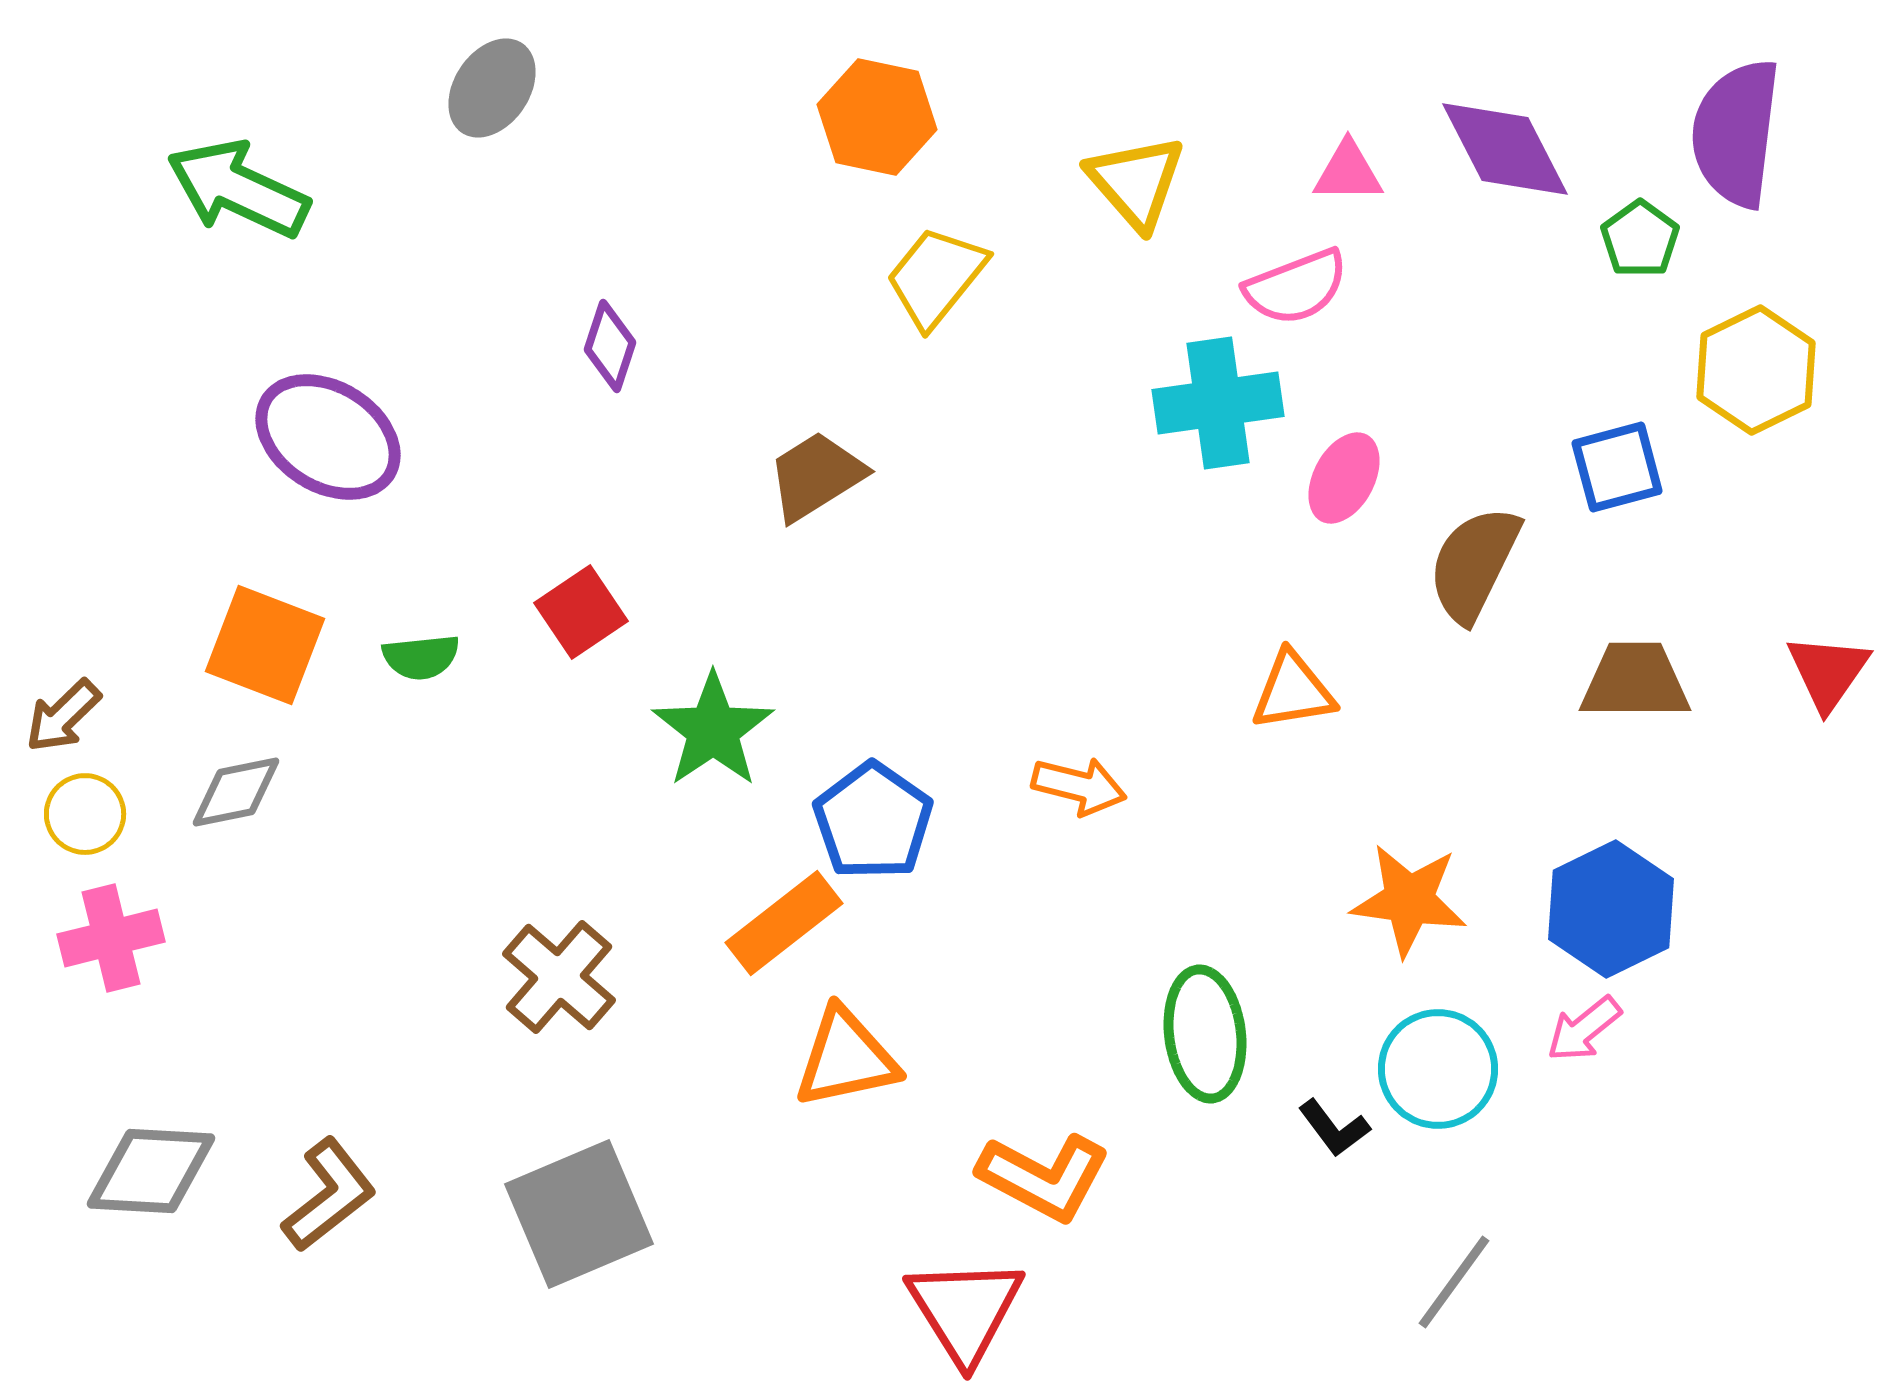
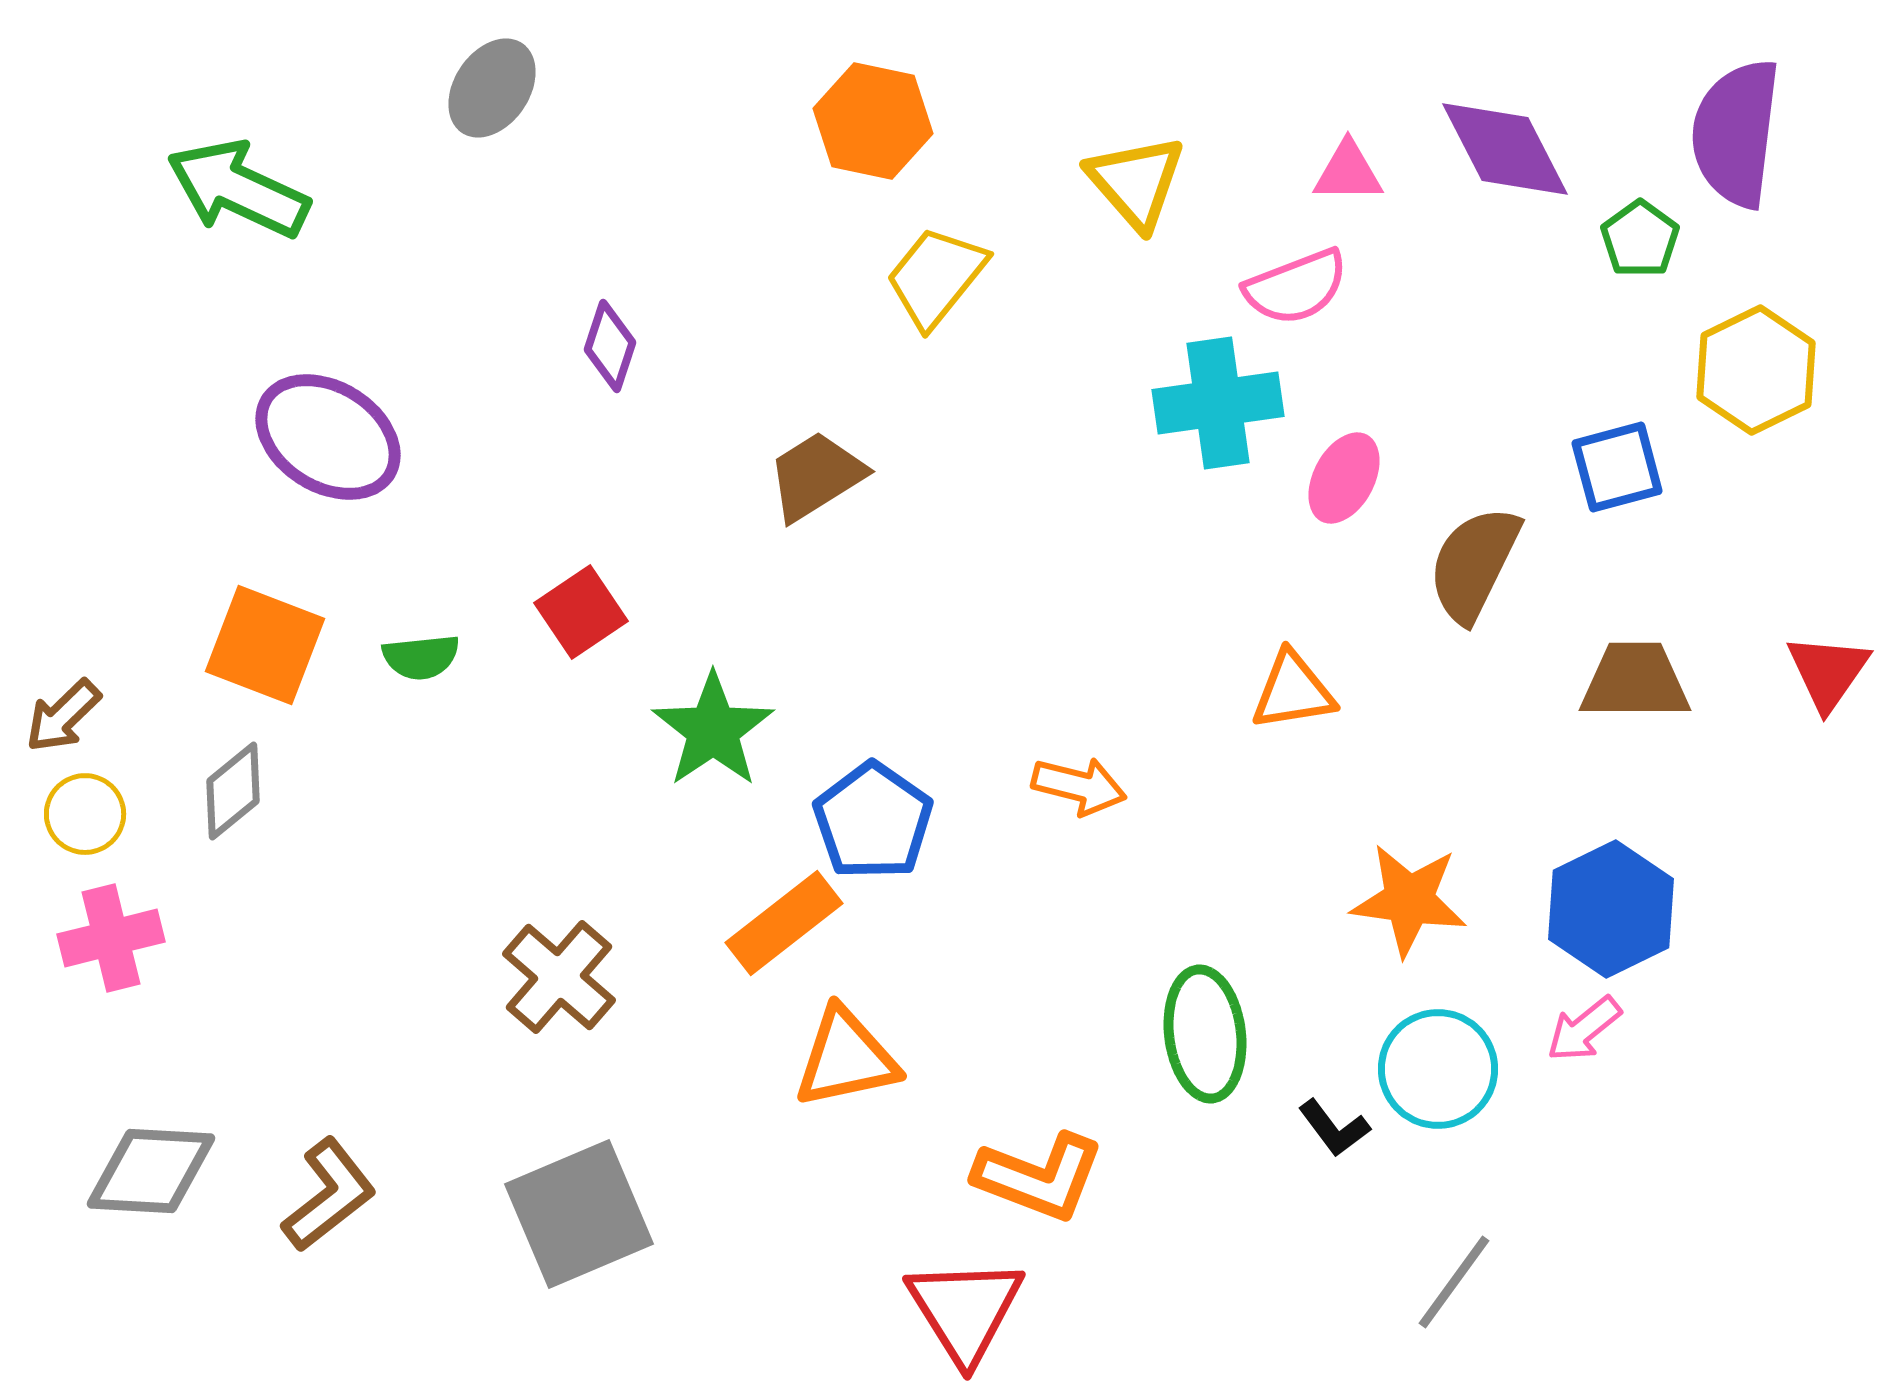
orange hexagon at (877, 117): moved 4 px left, 4 px down
gray diamond at (236, 792): moved 3 px left, 1 px up; rotated 28 degrees counterclockwise
orange L-shape at (1044, 1177): moved 5 px left; rotated 7 degrees counterclockwise
